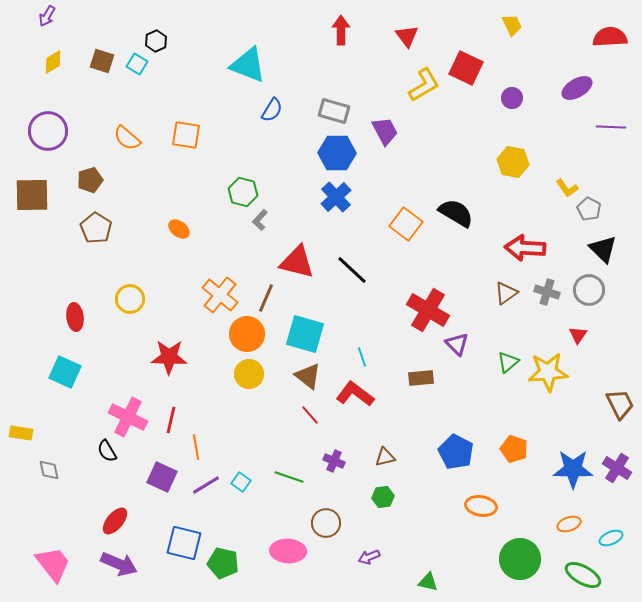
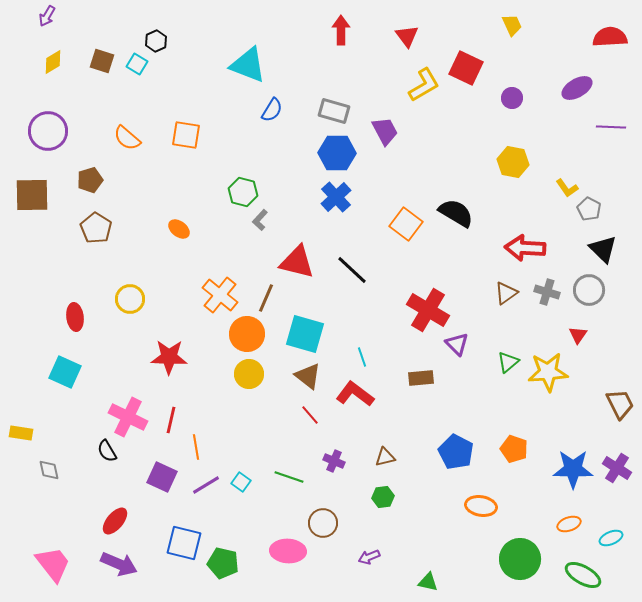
brown circle at (326, 523): moved 3 px left
